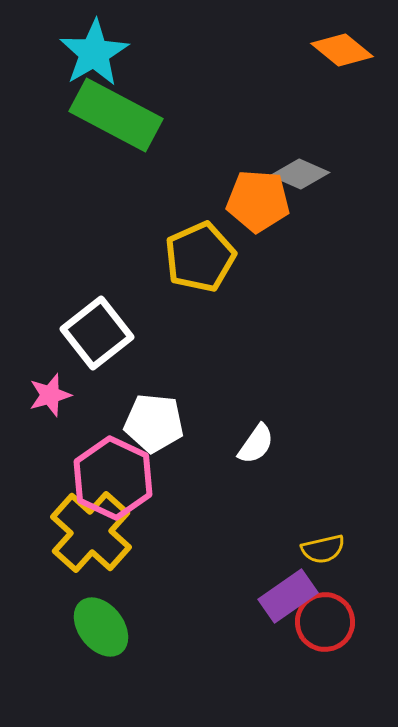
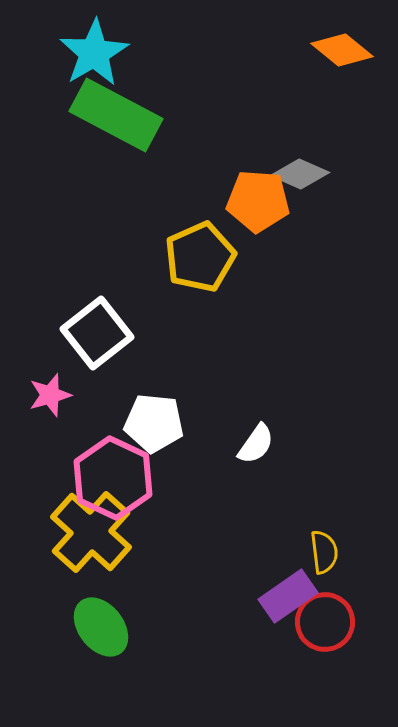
yellow semicircle: moved 1 px right, 3 px down; rotated 84 degrees counterclockwise
